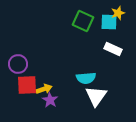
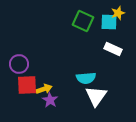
purple circle: moved 1 px right
